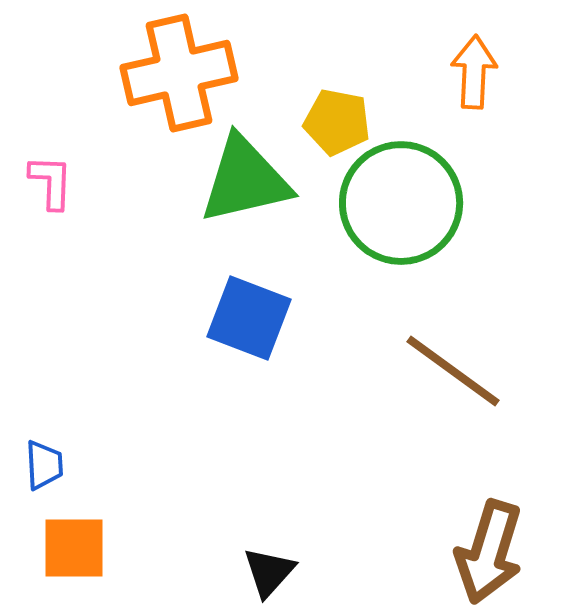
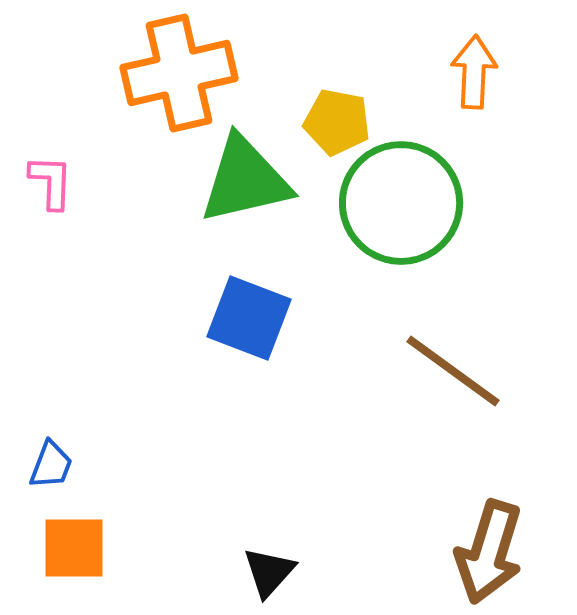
blue trapezoid: moved 7 px right; rotated 24 degrees clockwise
